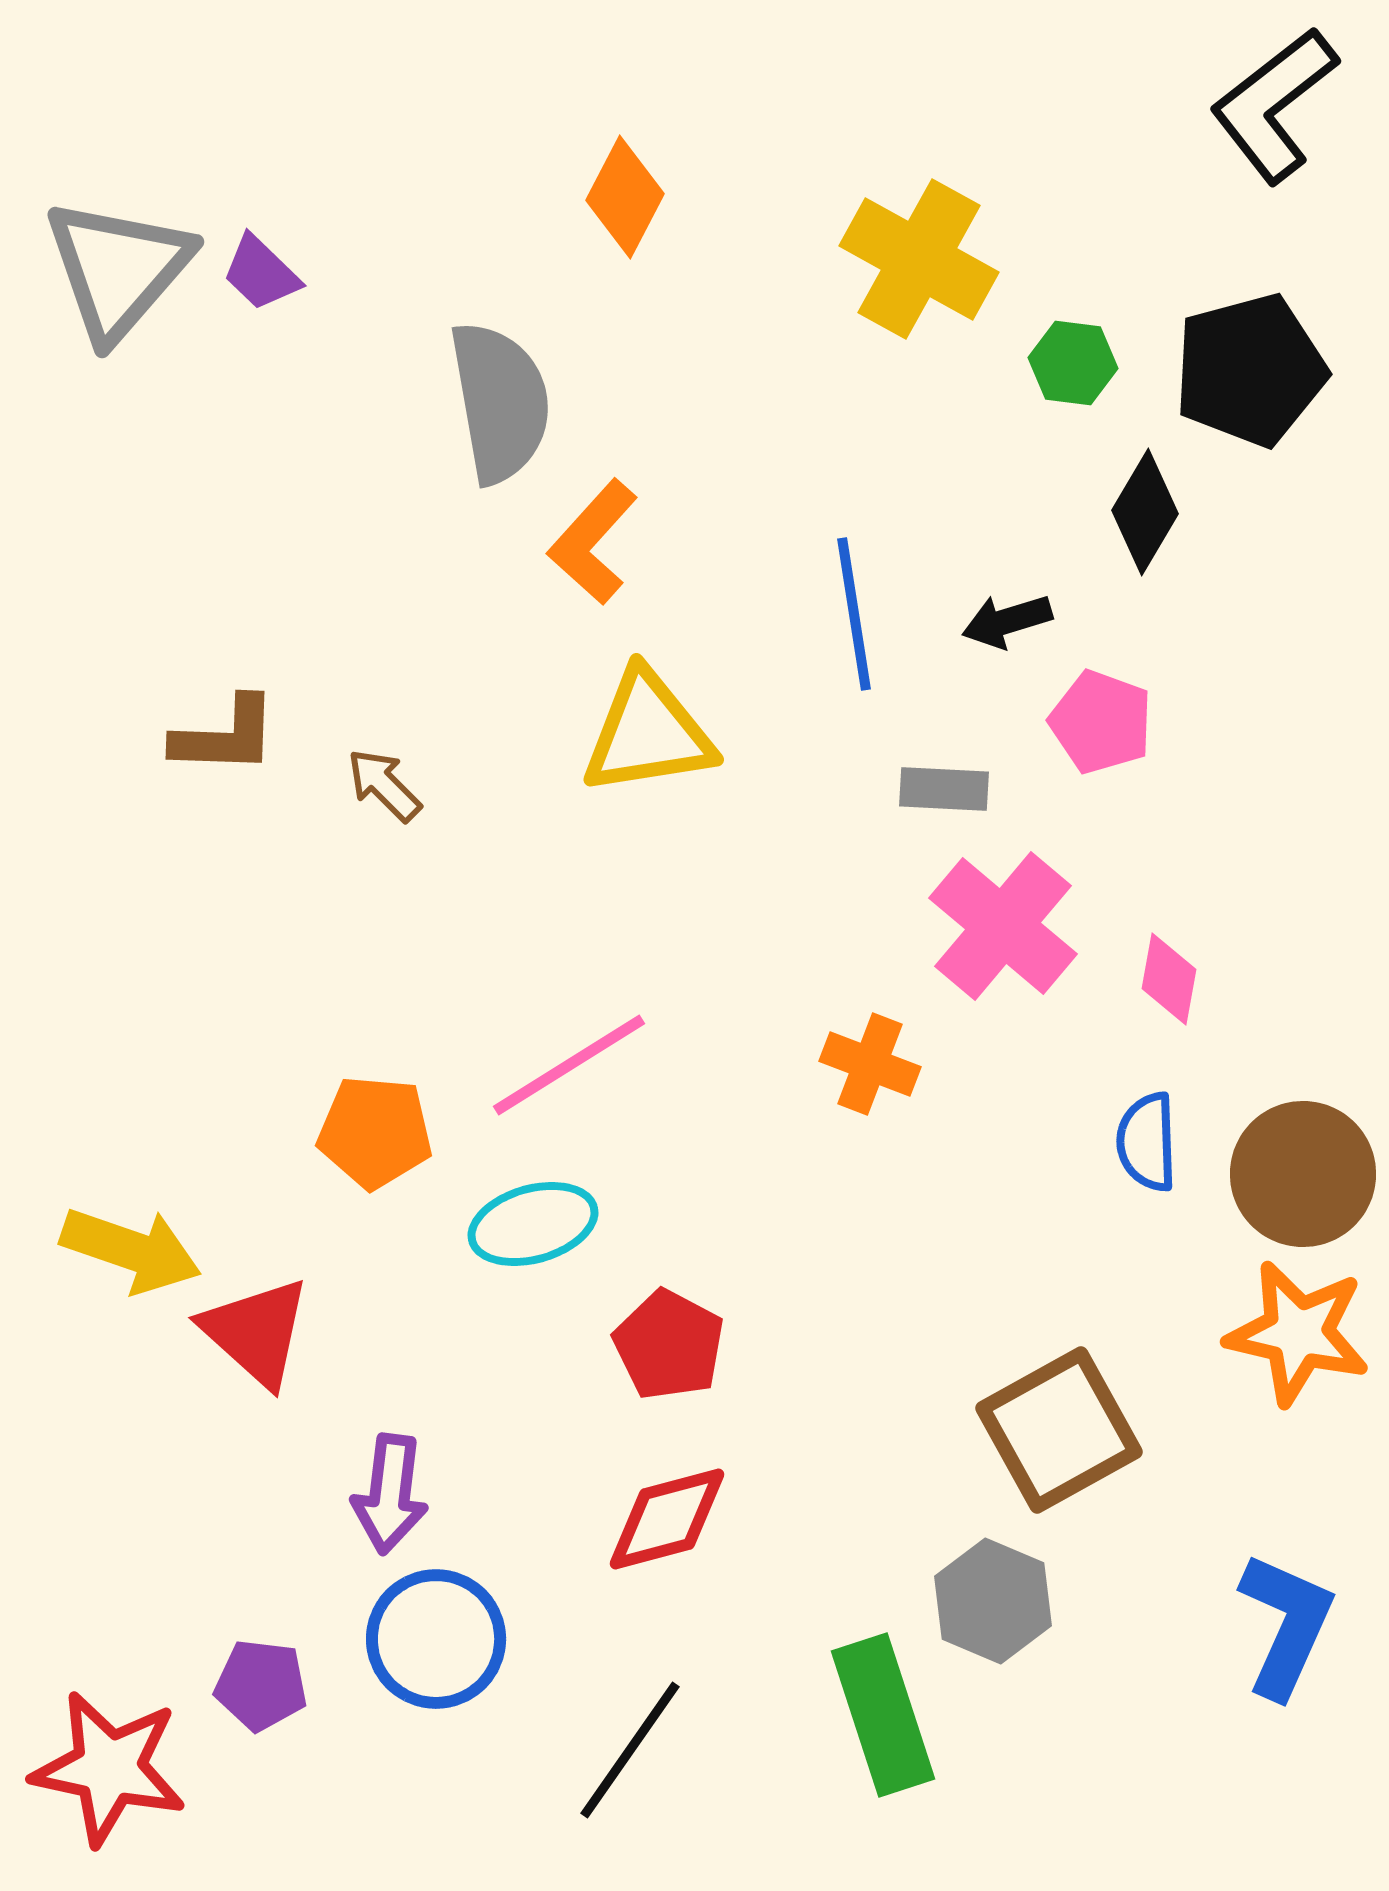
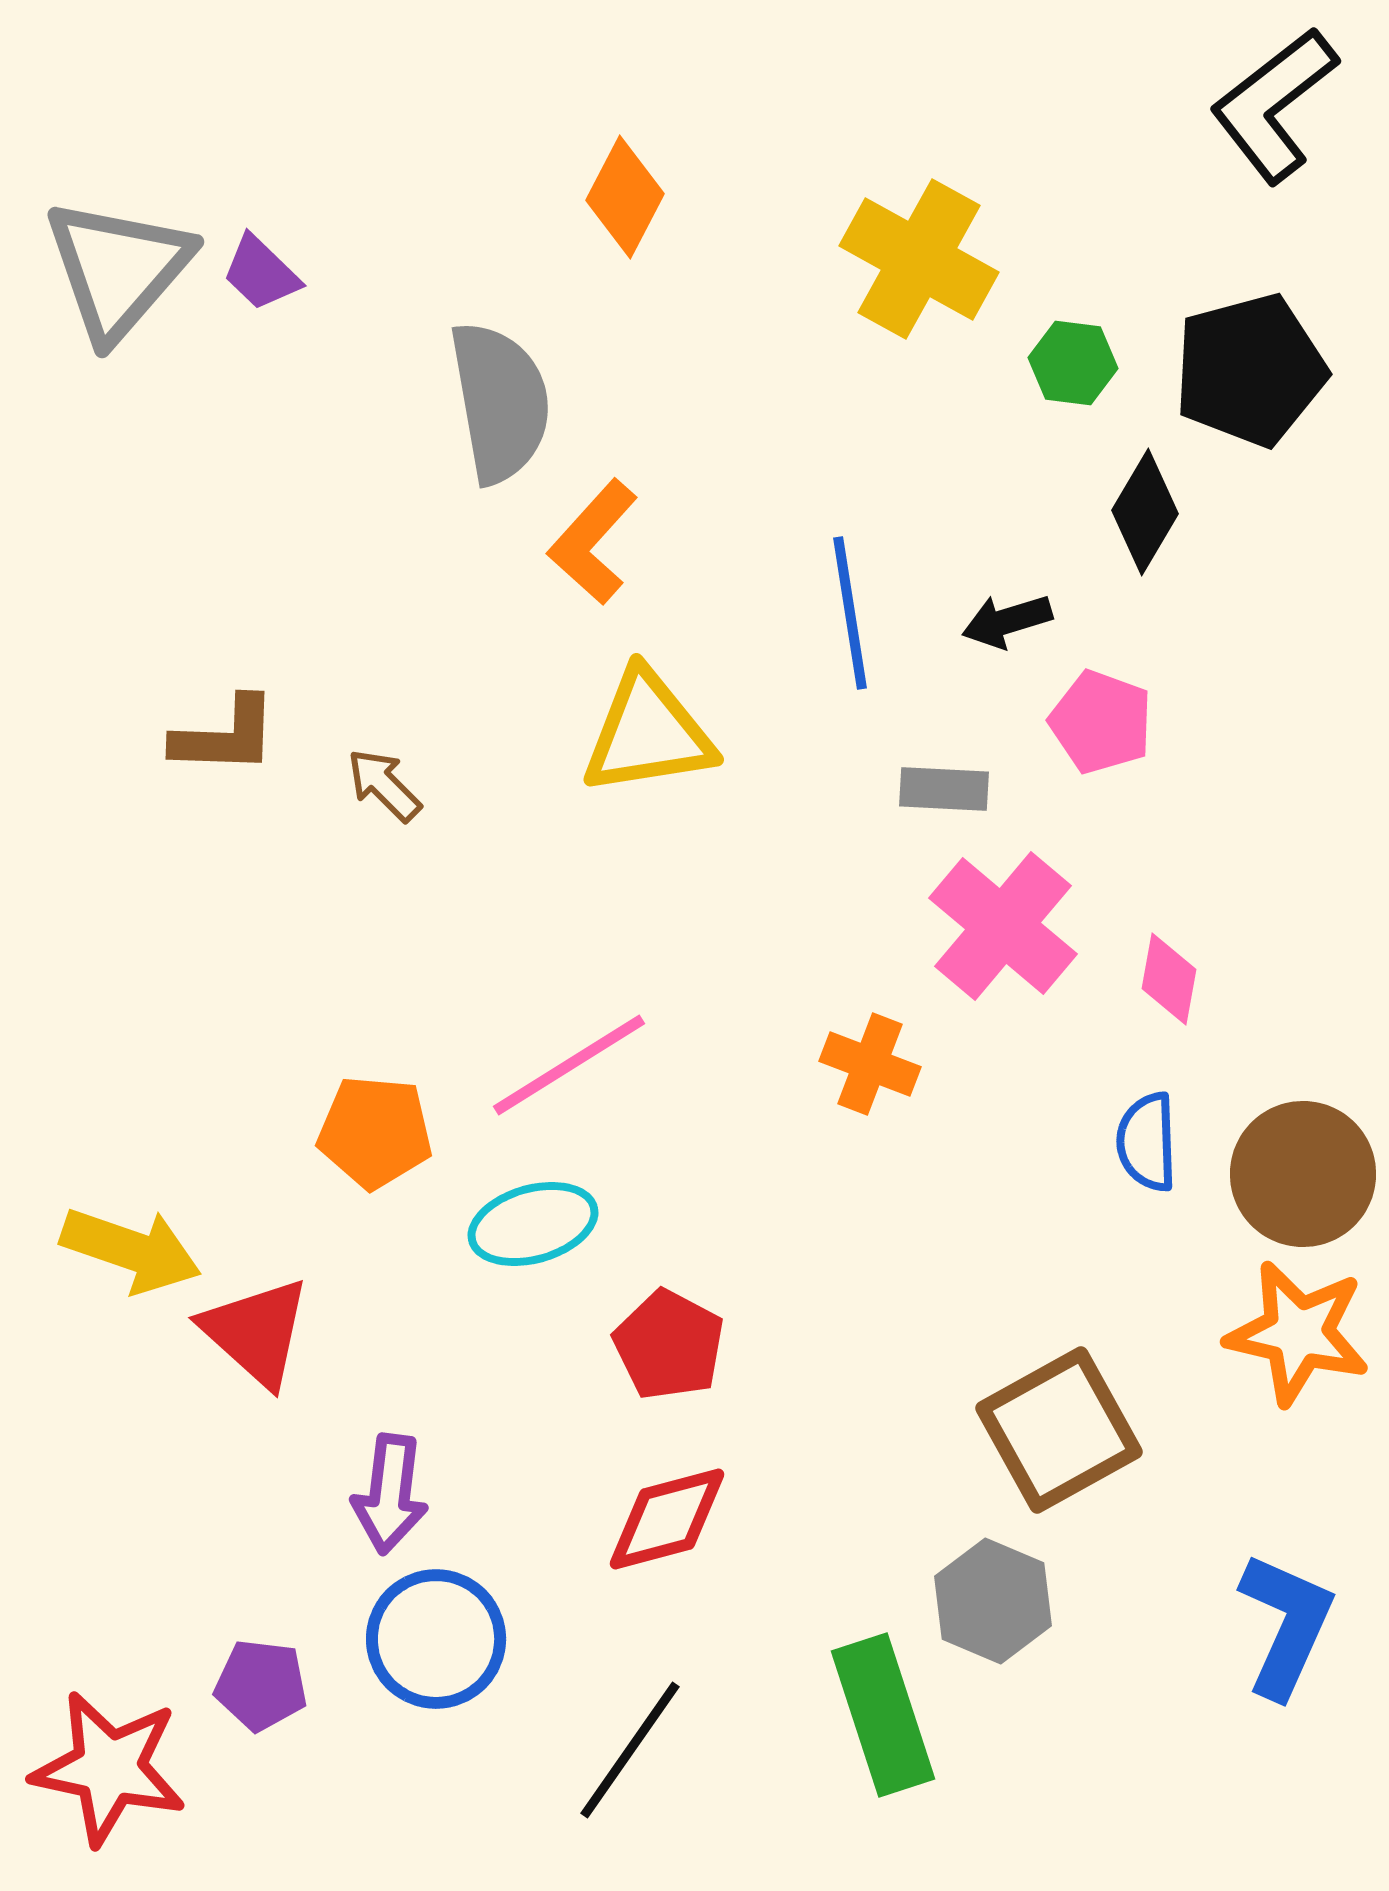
blue line: moved 4 px left, 1 px up
